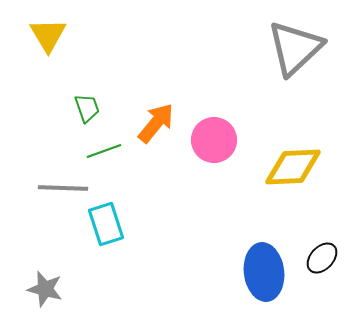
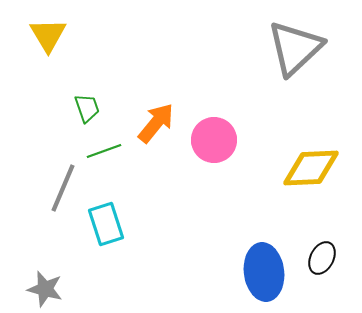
yellow diamond: moved 18 px right, 1 px down
gray line: rotated 69 degrees counterclockwise
black ellipse: rotated 16 degrees counterclockwise
